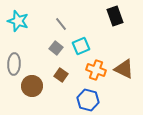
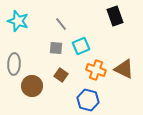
gray square: rotated 32 degrees counterclockwise
